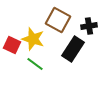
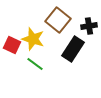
brown square: rotated 10 degrees clockwise
